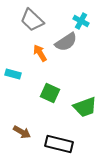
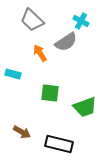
green square: rotated 18 degrees counterclockwise
